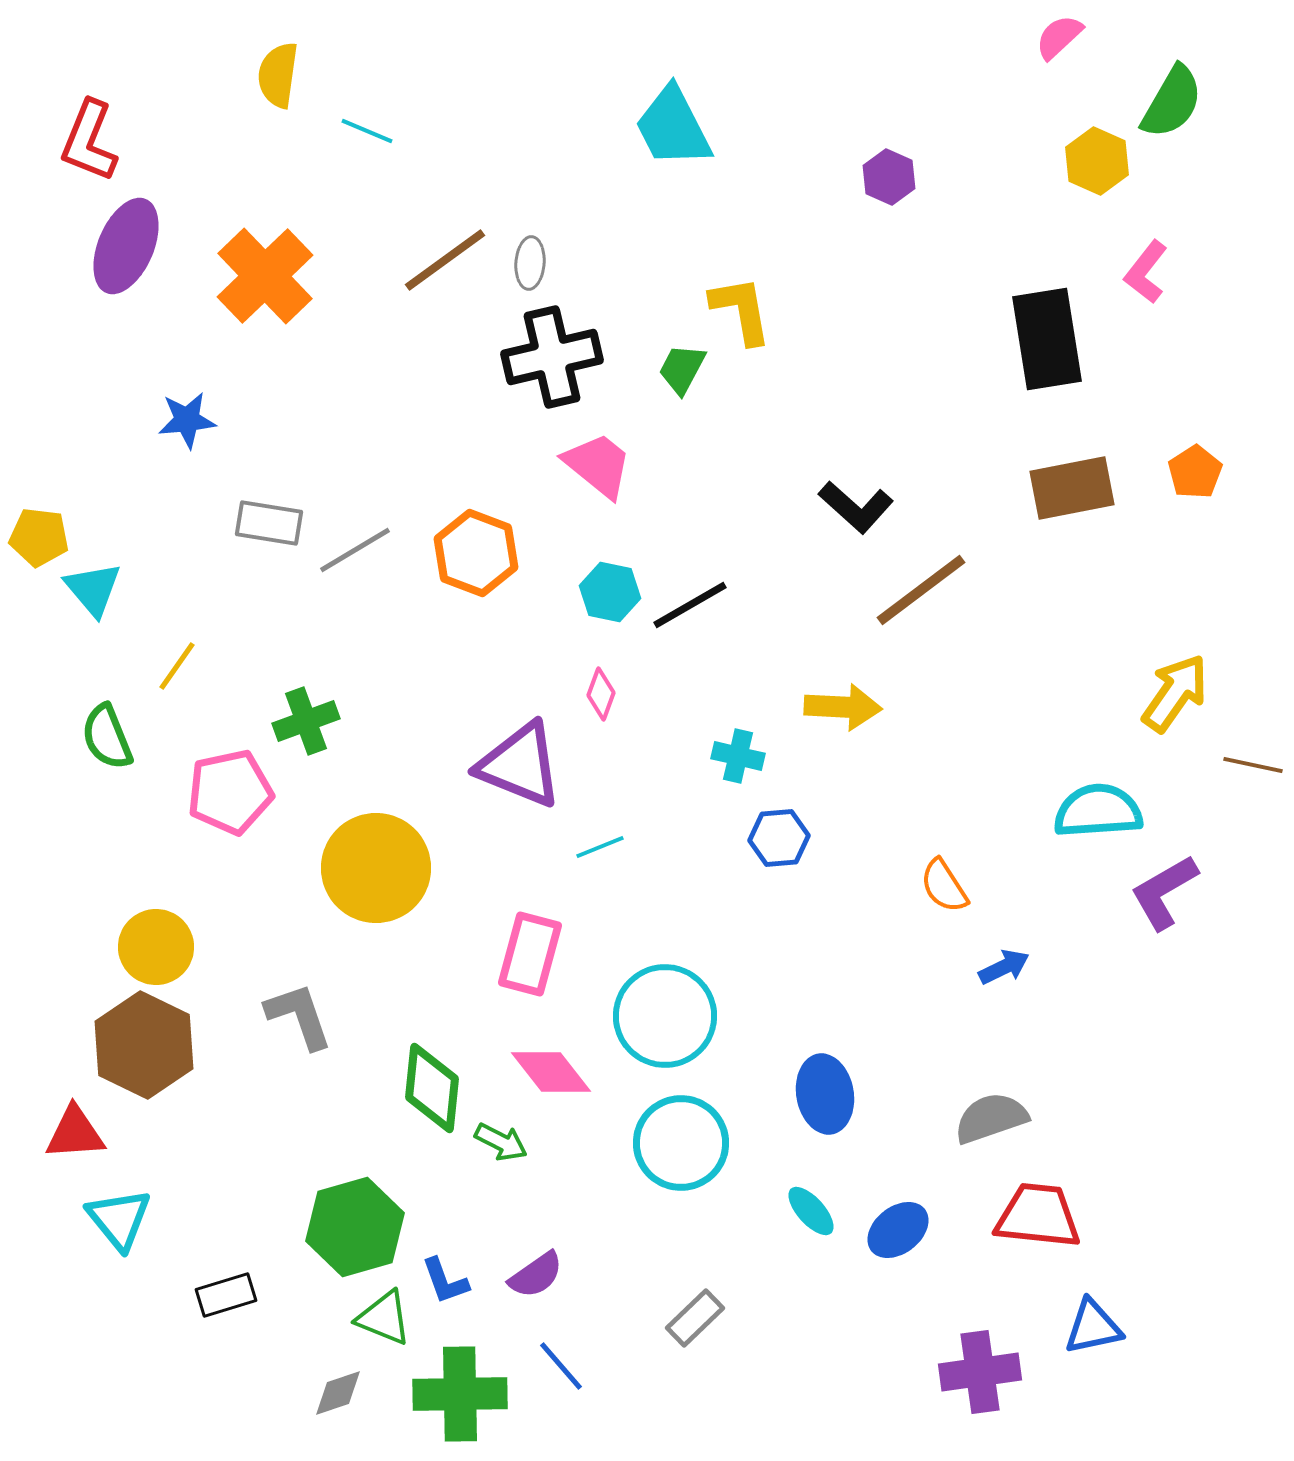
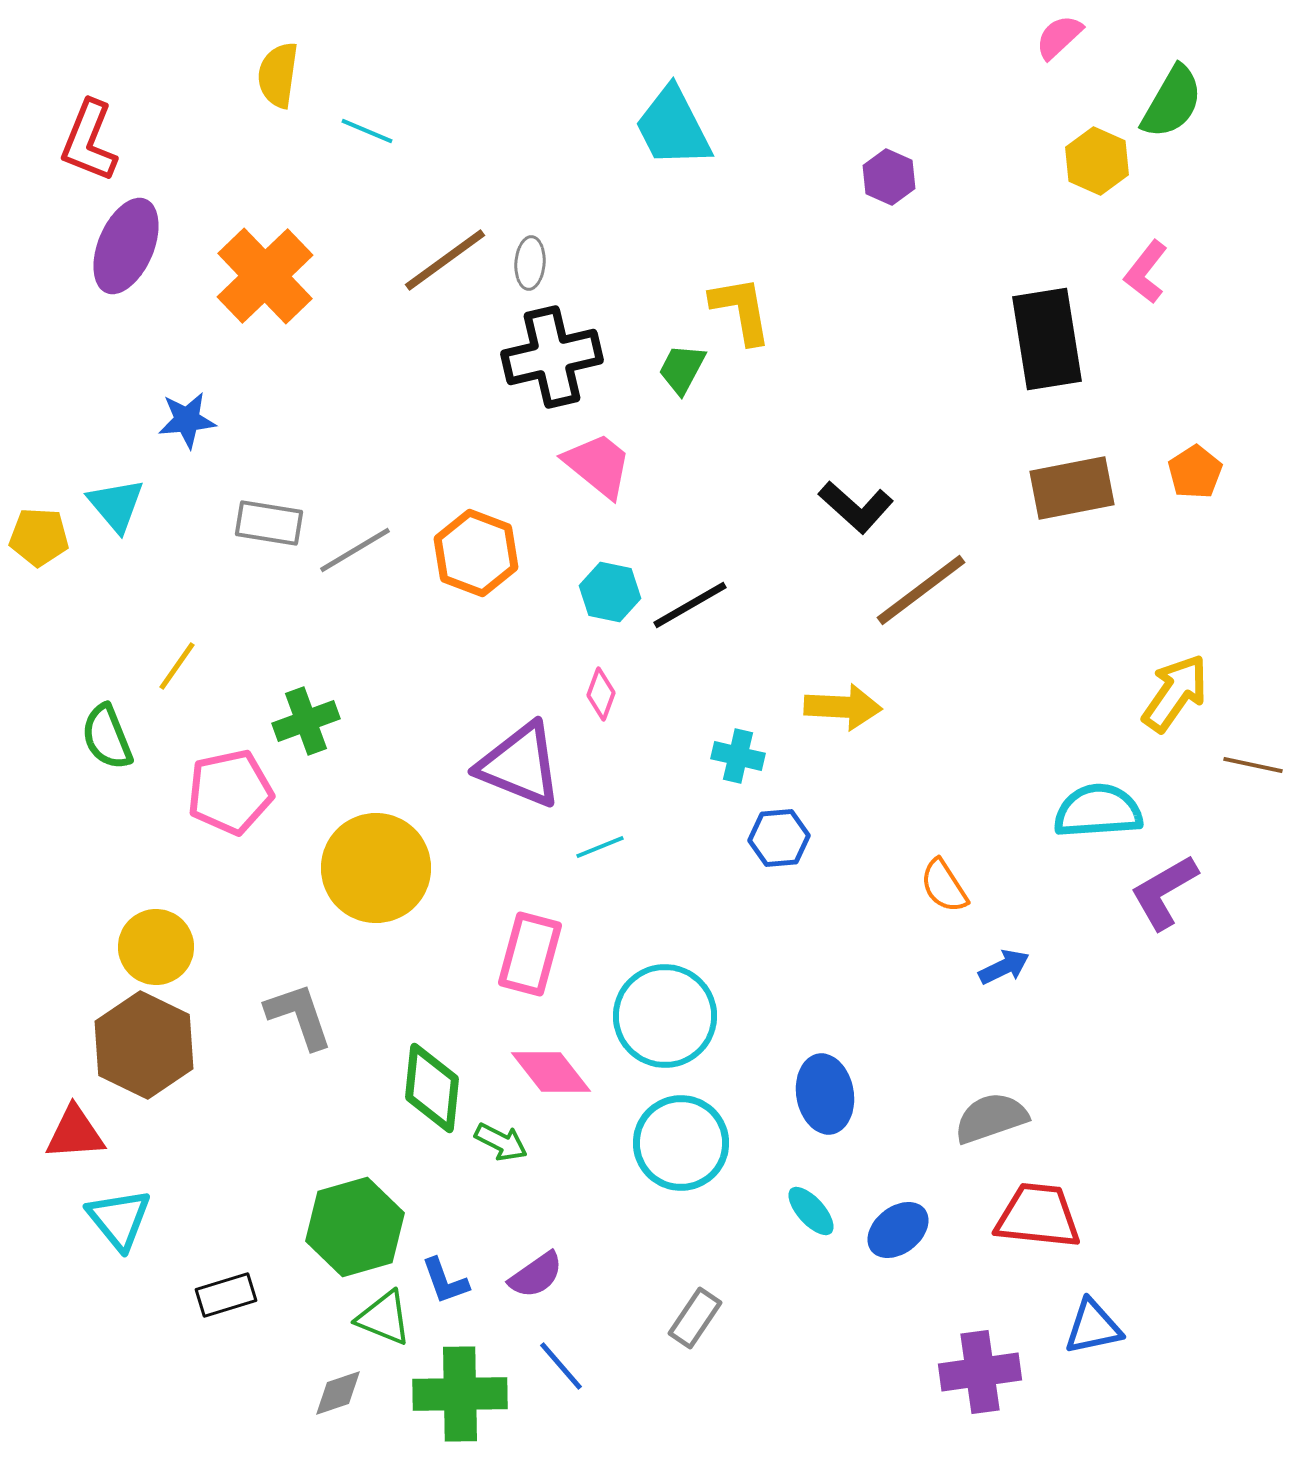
yellow pentagon at (39, 537): rotated 4 degrees counterclockwise
cyan triangle at (93, 589): moved 23 px right, 84 px up
gray rectangle at (695, 1318): rotated 12 degrees counterclockwise
